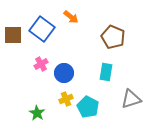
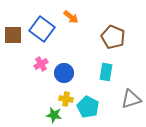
yellow cross: rotated 32 degrees clockwise
green star: moved 17 px right, 2 px down; rotated 21 degrees counterclockwise
